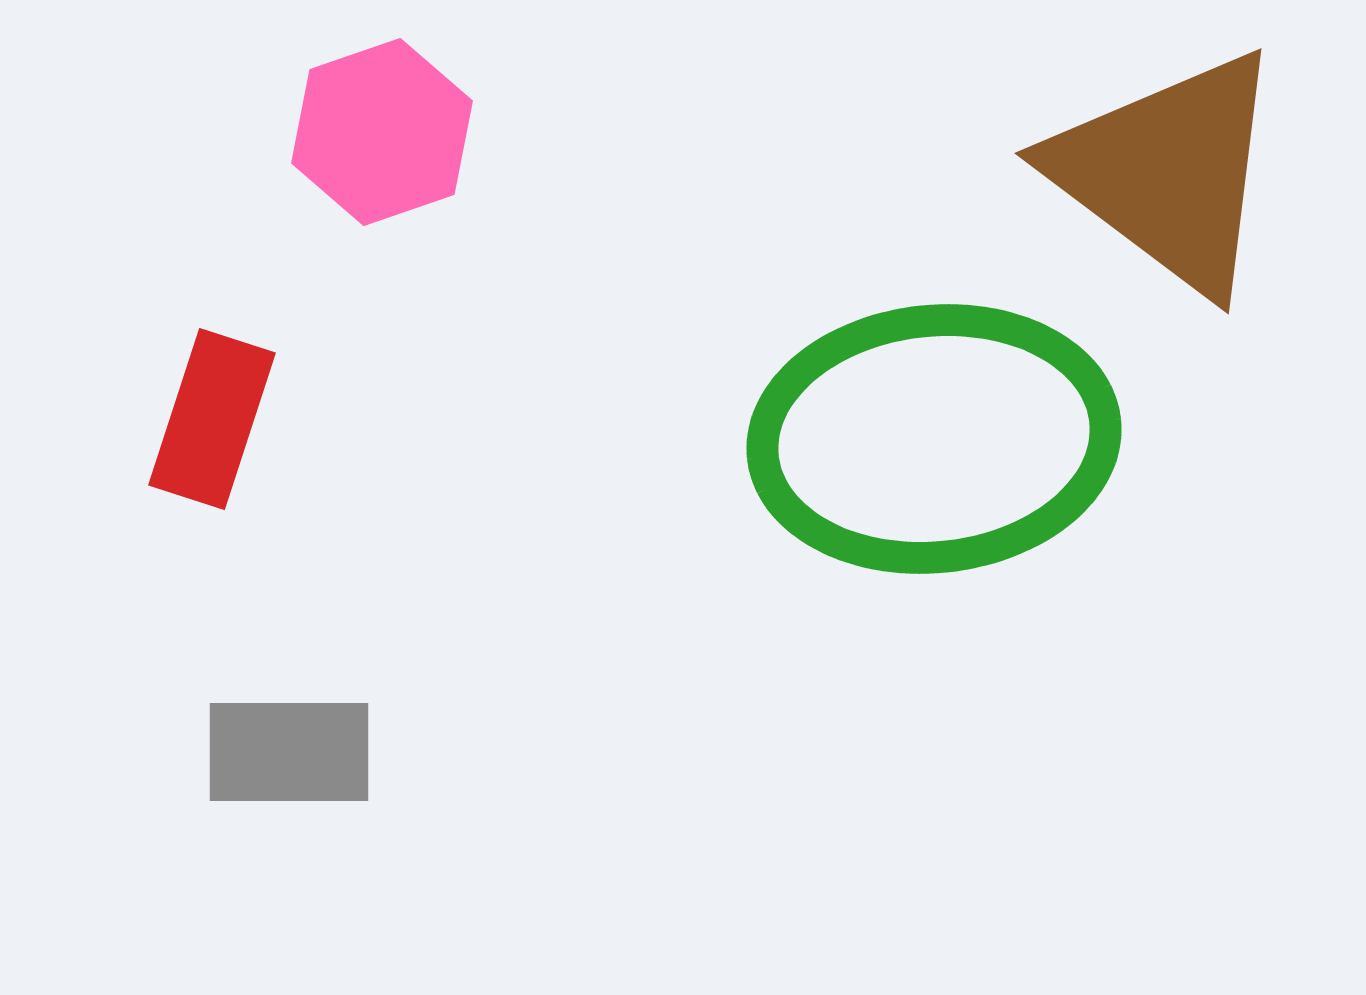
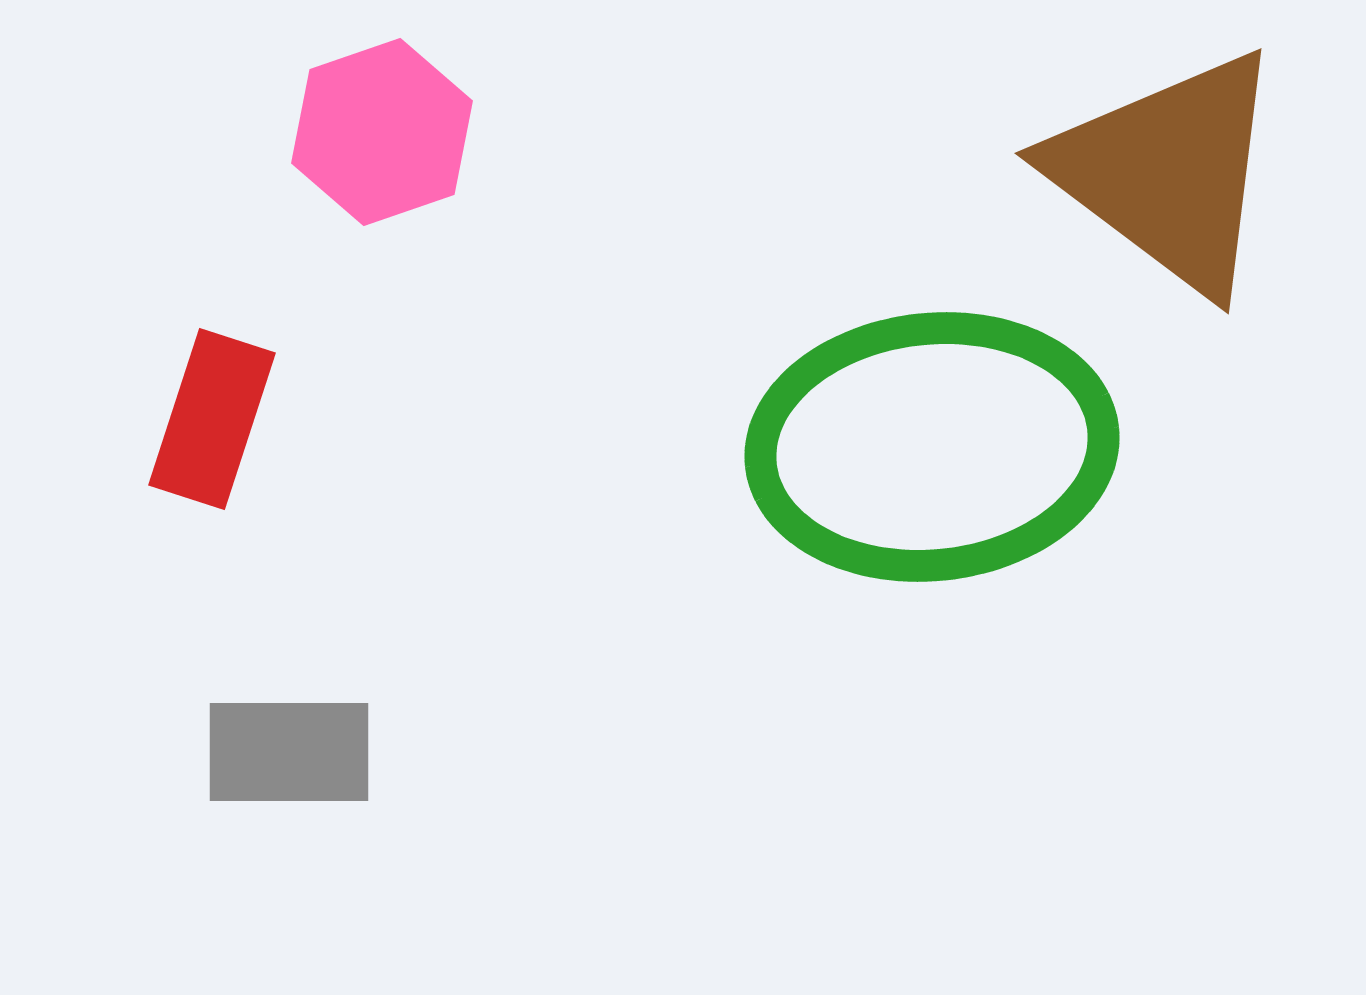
green ellipse: moved 2 px left, 8 px down
